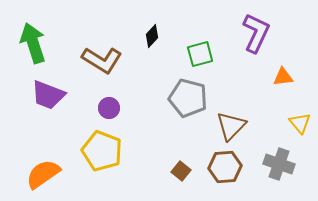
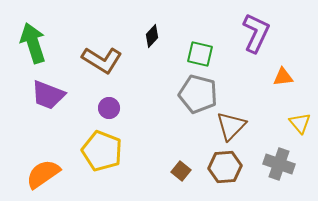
green square: rotated 28 degrees clockwise
gray pentagon: moved 10 px right, 4 px up
